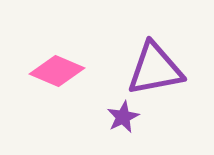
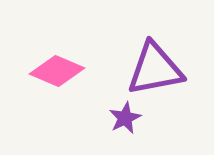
purple star: moved 2 px right, 1 px down
